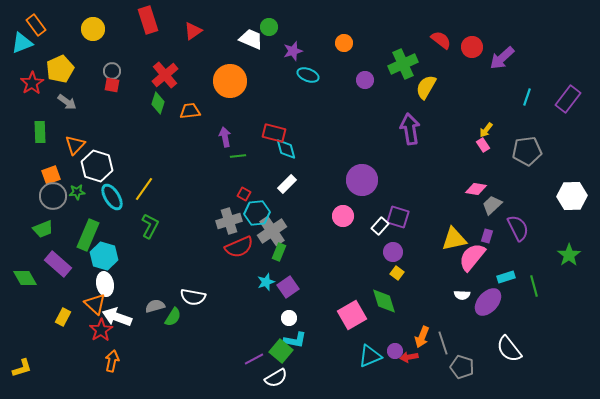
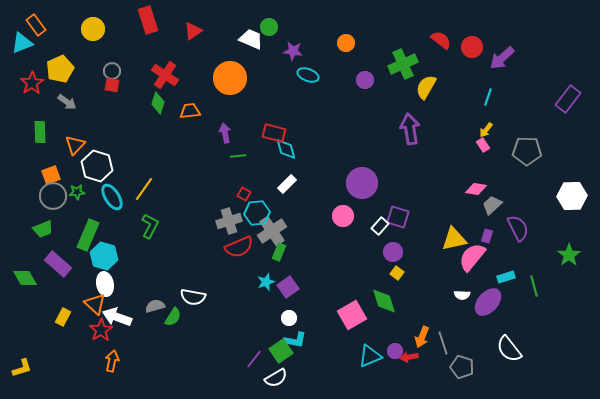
orange circle at (344, 43): moved 2 px right
purple star at (293, 51): rotated 24 degrees clockwise
red cross at (165, 75): rotated 16 degrees counterclockwise
orange circle at (230, 81): moved 3 px up
cyan line at (527, 97): moved 39 px left
purple arrow at (225, 137): moved 4 px up
gray pentagon at (527, 151): rotated 8 degrees clockwise
purple circle at (362, 180): moved 3 px down
green square at (281, 351): rotated 15 degrees clockwise
purple line at (254, 359): rotated 24 degrees counterclockwise
